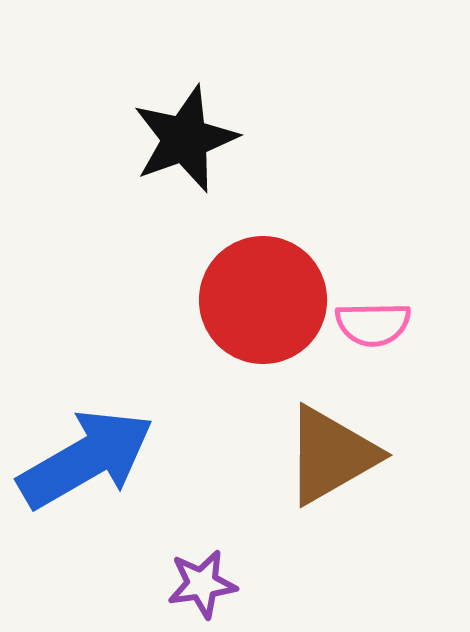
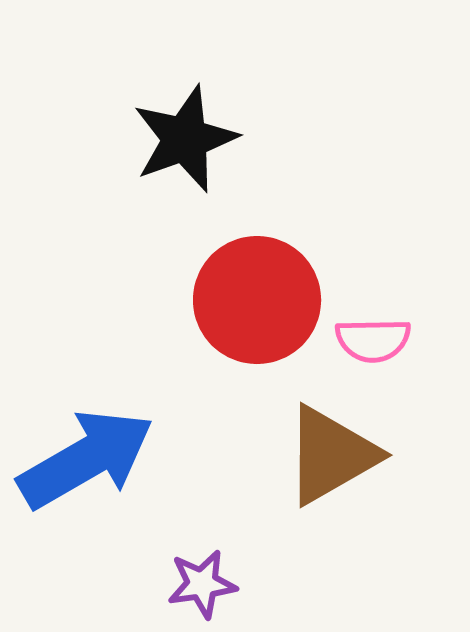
red circle: moved 6 px left
pink semicircle: moved 16 px down
